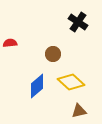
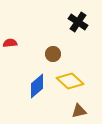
yellow diamond: moved 1 px left, 1 px up
